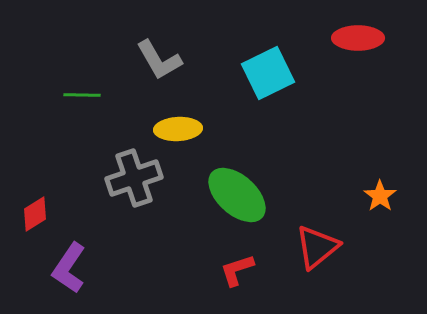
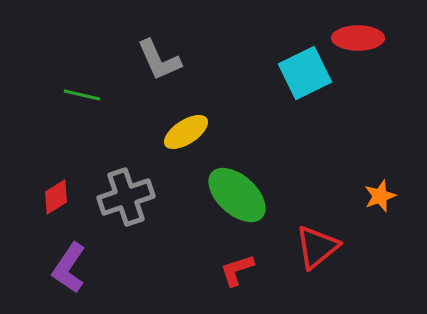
gray L-shape: rotated 6 degrees clockwise
cyan square: moved 37 px right
green line: rotated 12 degrees clockwise
yellow ellipse: moved 8 px right, 3 px down; rotated 30 degrees counterclockwise
gray cross: moved 8 px left, 19 px down
orange star: rotated 16 degrees clockwise
red diamond: moved 21 px right, 17 px up
